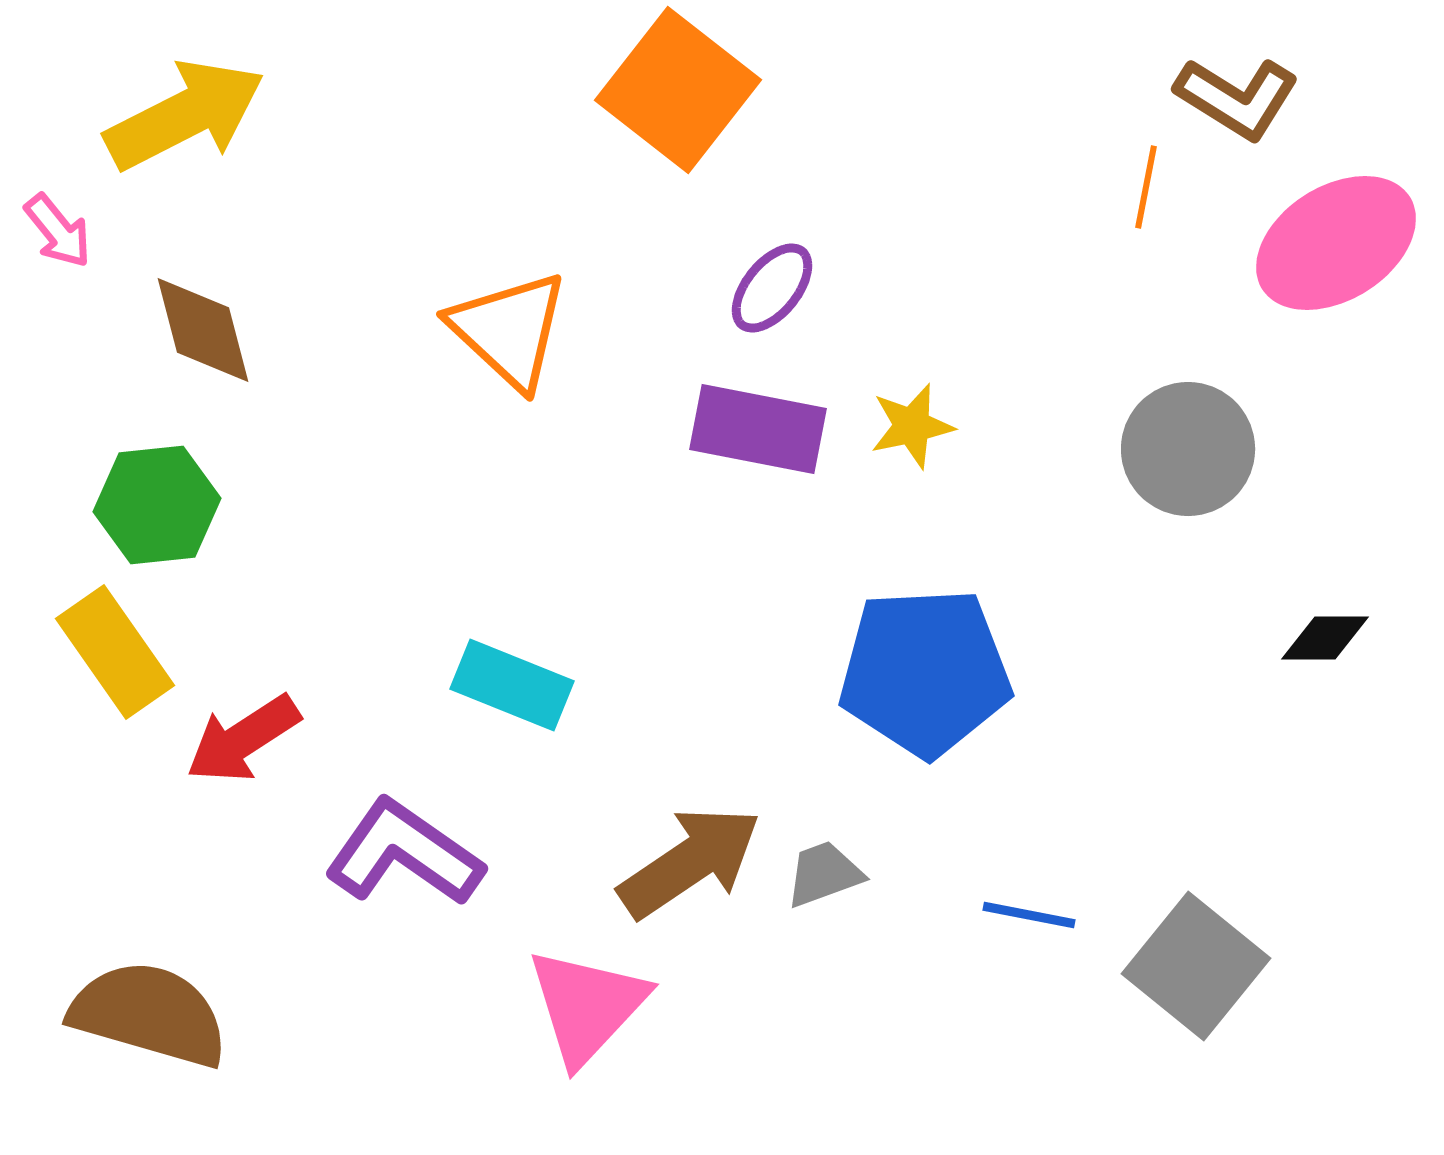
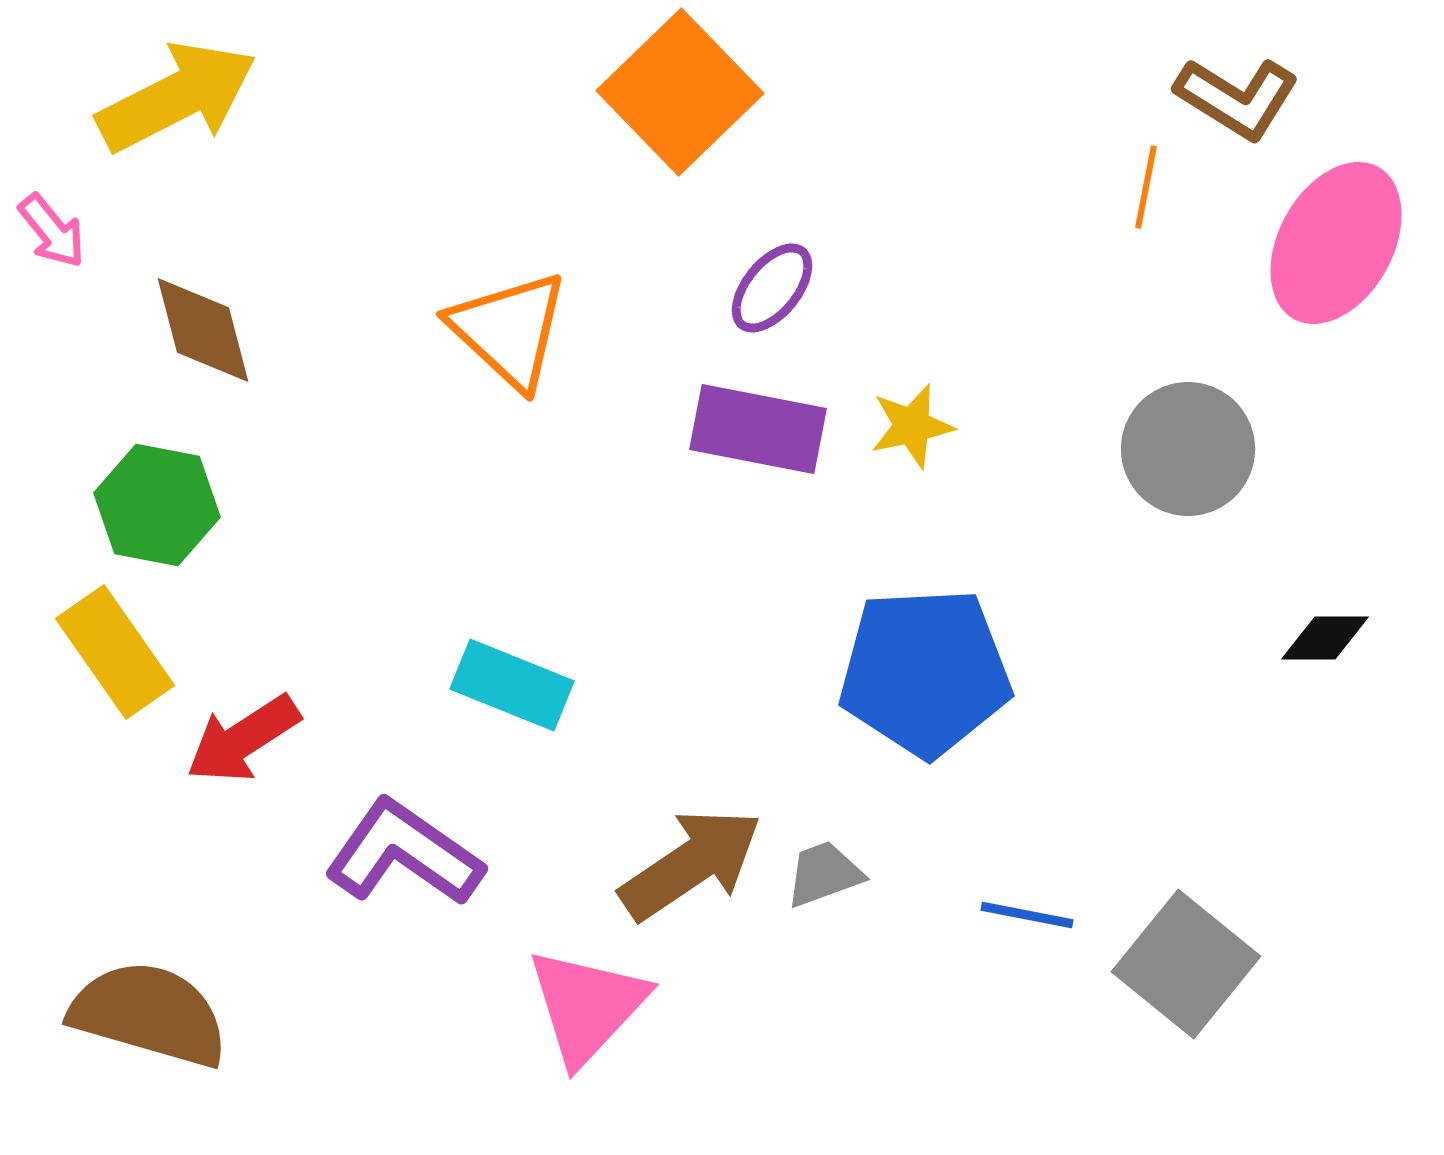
orange square: moved 2 px right, 2 px down; rotated 8 degrees clockwise
yellow arrow: moved 8 px left, 18 px up
pink arrow: moved 6 px left
pink ellipse: rotated 29 degrees counterclockwise
green hexagon: rotated 17 degrees clockwise
brown arrow: moved 1 px right, 2 px down
blue line: moved 2 px left
gray square: moved 10 px left, 2 px up
